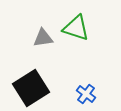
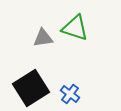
green triangle: moved 1 px left
blue cross: moved 16 px left
